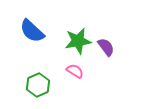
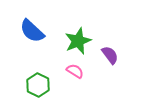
green star: rotated 12 degrees counterclockwise
purple semicircle: moved 4 px right, 8 px down
green hexagon: rotated 10 degrees counterclockwise
